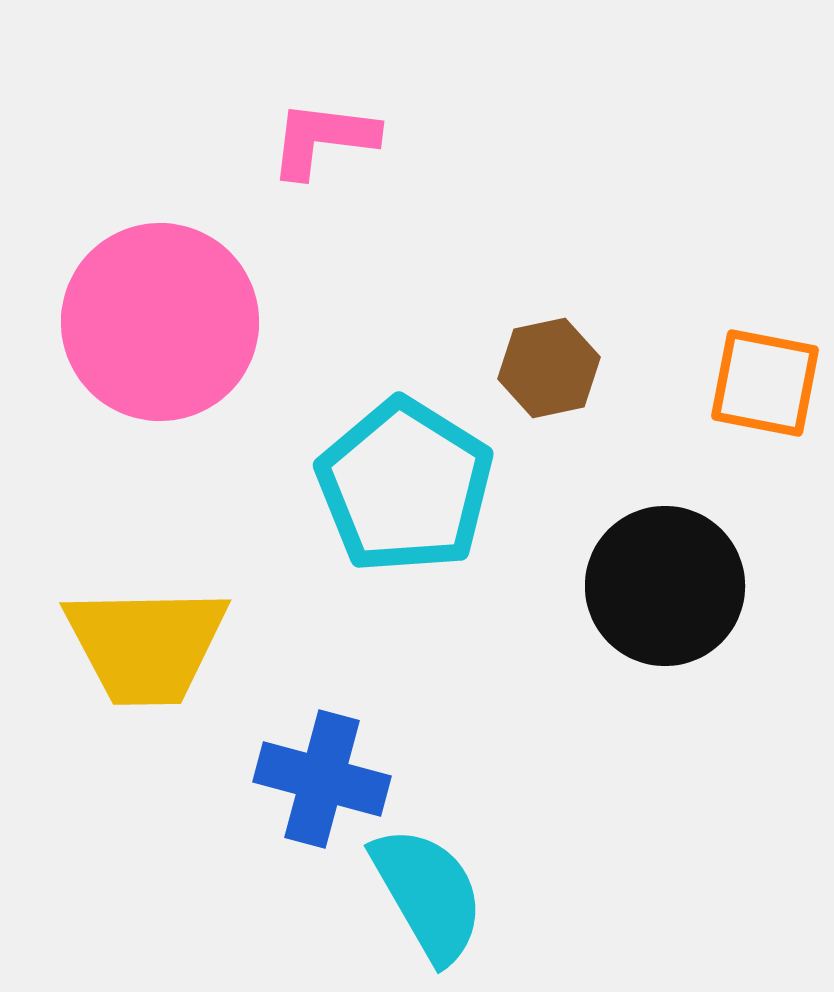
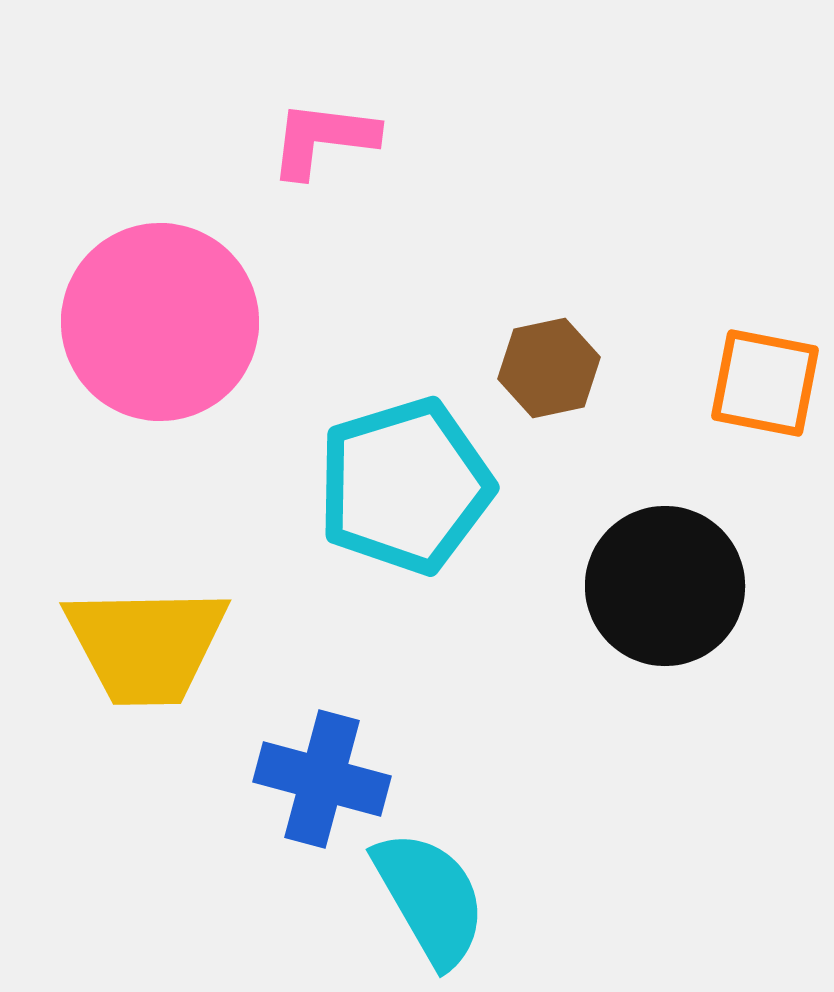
cyan pentagon: rotated 23 degrees clockwise
cyan semicircle: moved 2 px right, 4 px down
